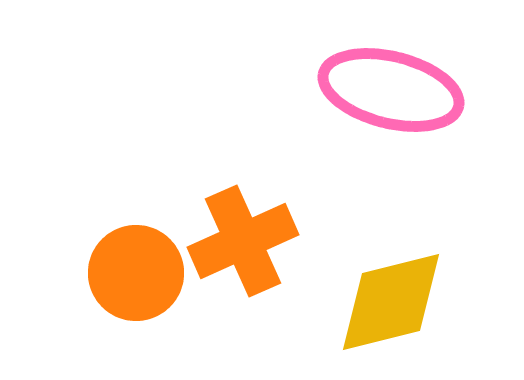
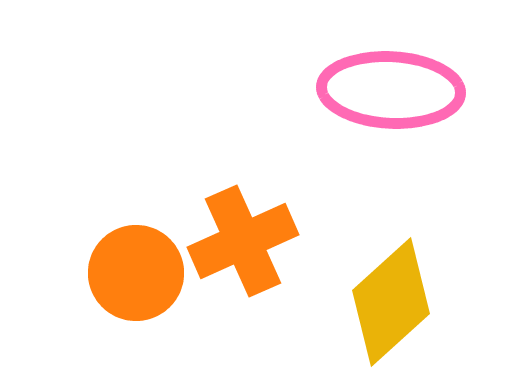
pink ellipse: rotated 11 degrees counterclockwise
yellow diamond: rotated 28 degrees counterclockwise
